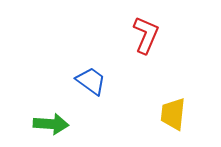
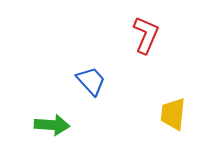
blue trapezoid: rotated 12 degrees clockwise
green arrow: moved 1 px right, 1 px down
